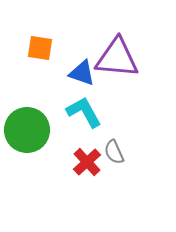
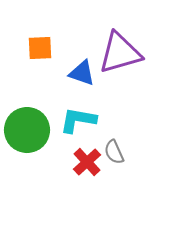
orange square: rotated 12 degrees counterclockwise
purple triangle: moved 3 px right, 5 px up; rotated 21 degrees counterclockwise
cyan L-shape: moved 6 px left, 8 px down; rotated 51 degrees counterclockwise
